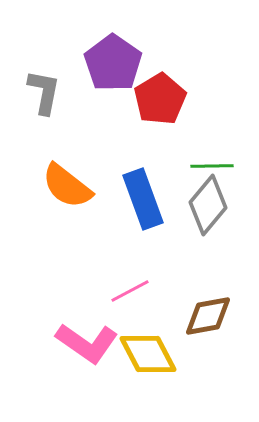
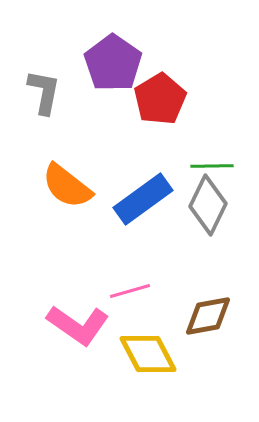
blue rectangle: rotated 74 degrees clockwise
gray diamond: rotated 14 degrees counterclockwise
pink line: rotated 12 degrees clockwise
pink L-shape: moved 9 px left, 18 px up
